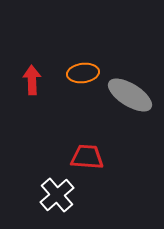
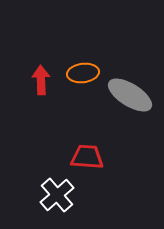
red arrow: moved 9 px right
